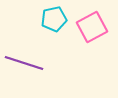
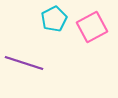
cyan pentagon: rotated 15 degrees counterclockwise
